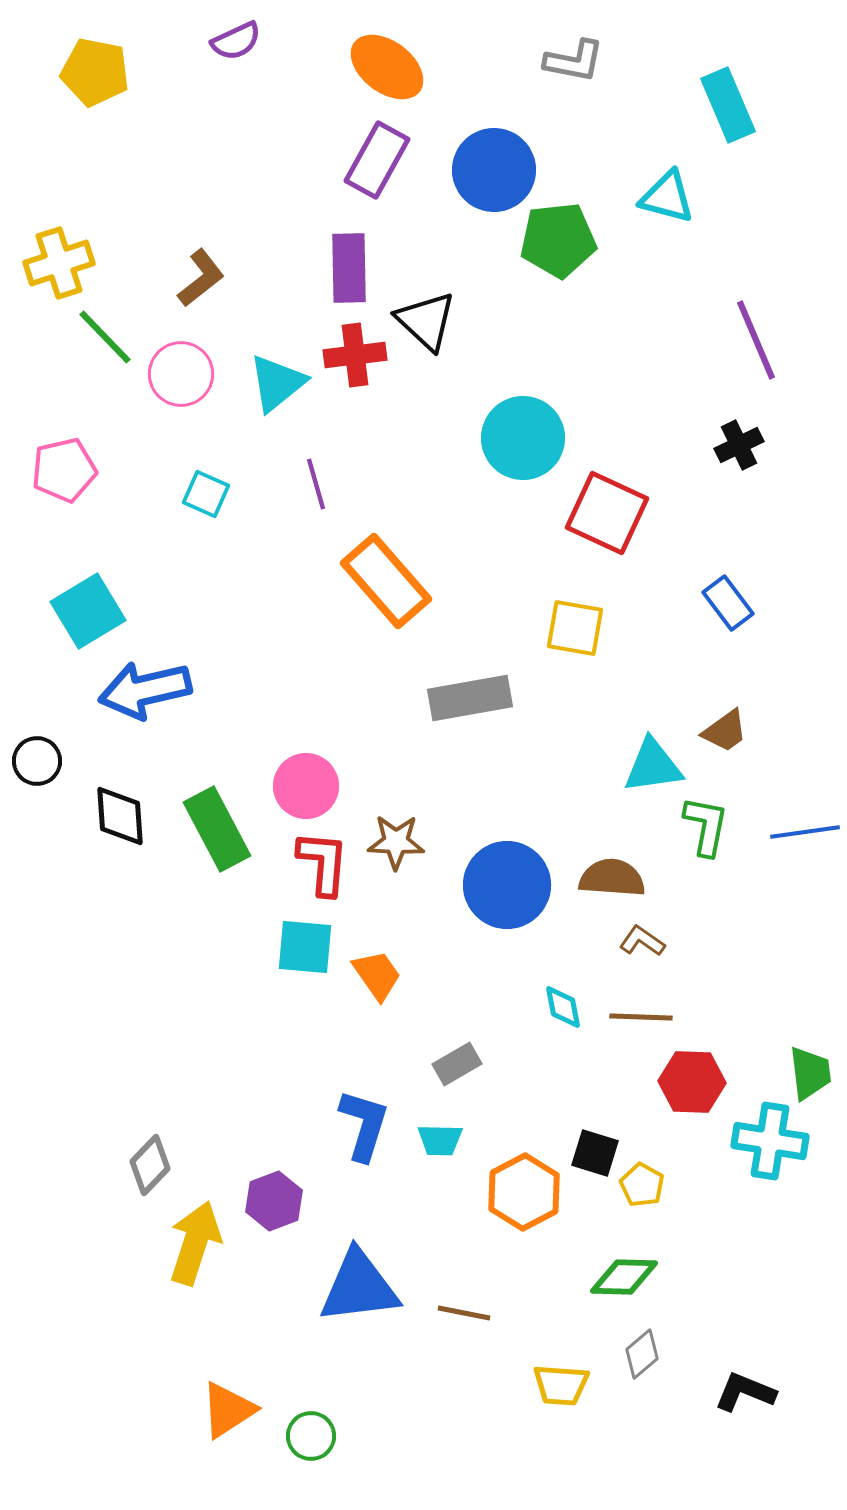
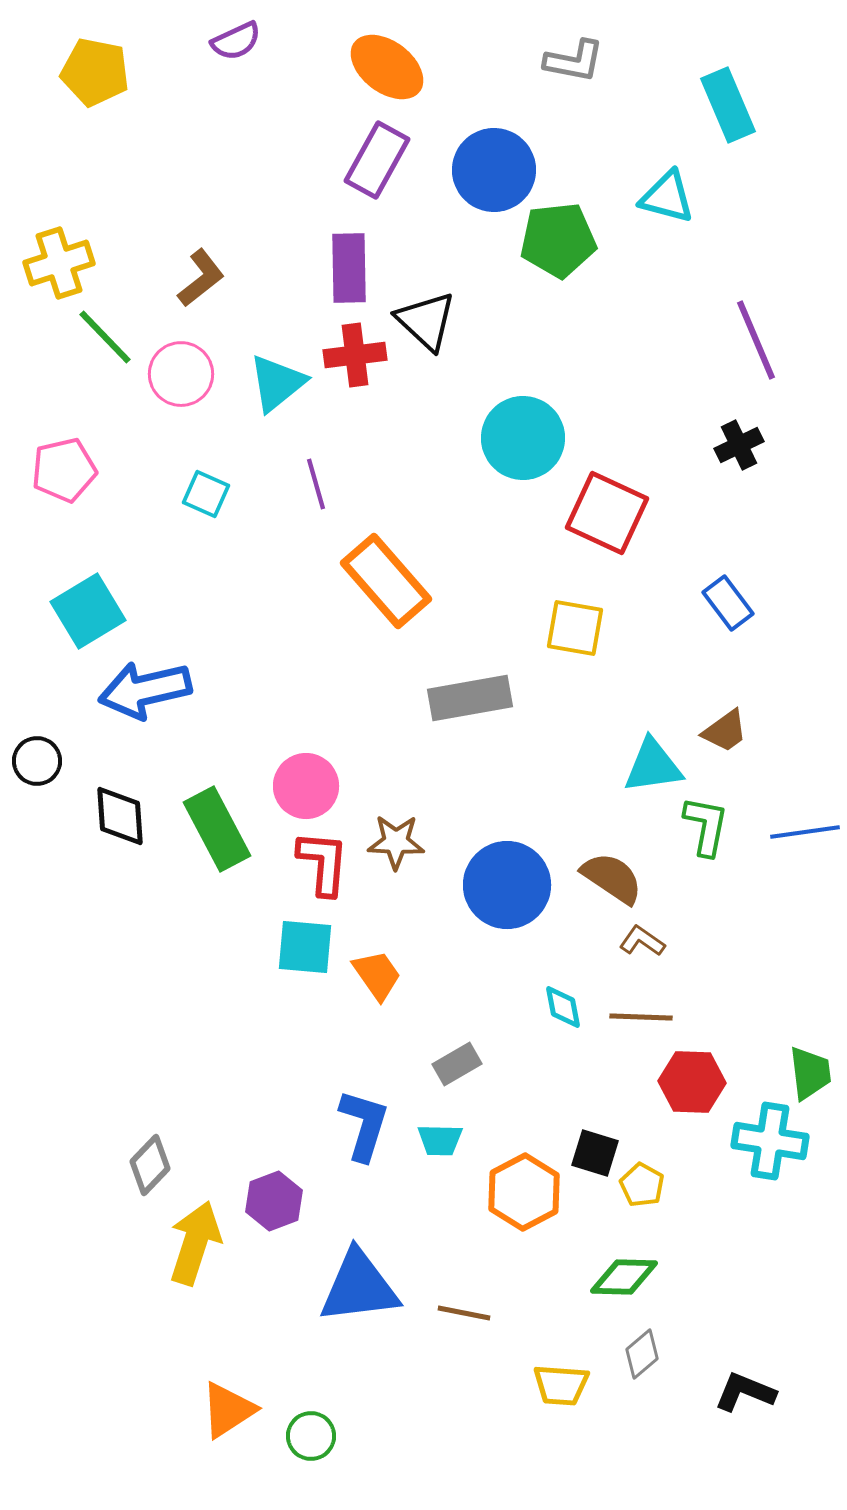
brown semicircle at (612, 878): rotated 30 degrees clockwise
